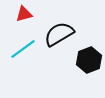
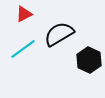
red triangle: rotated 12 degrees counterclockwise
black hexagon: rotated 15 degrees counterclockwise
